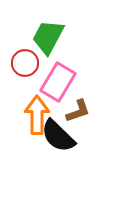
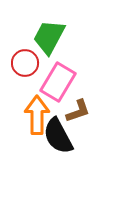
green trapezoid: moved 1 px right
black semicircle: rotated 18 degrees clockwise
